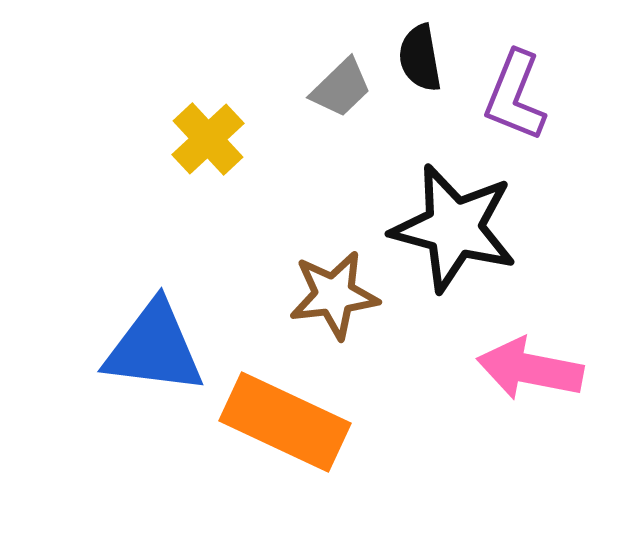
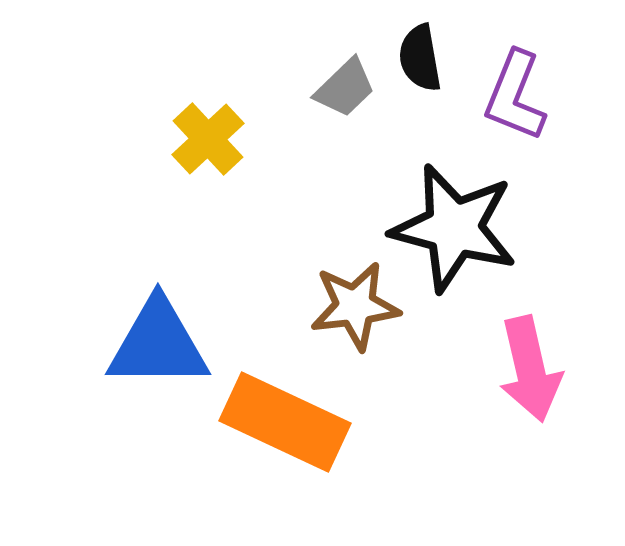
gray trapezoid: moved 4 px right
brown star: moved 21 px right, 11 px down
blue triangle: moved 4 px right, 4 px up; rotated 7 degrees counterclockwise
pink arrow: rotated 114 degrees counterclockwise
